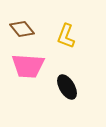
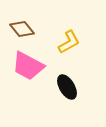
yellow L-shape: moved 3 px right, 6 px down; rotated 140 degrees counterclockwise
pink trapezoid: rotated 24 degrees clockwise
